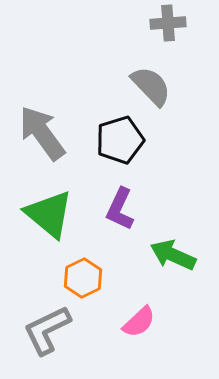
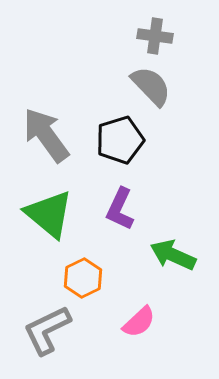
gray cross: moved 13 px left, 13 px down; rotated 12 degrees clockwise
gray arrow: moved 4 px right, 2 px down
